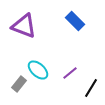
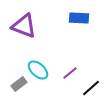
blue rectangle: moved 4 px right, 3 px up; rotated 42 degrees counterclockwise
gray rectangle: rotated 14 degrees clockwise
black line: rotated 18 degrees clockwise
